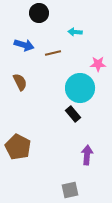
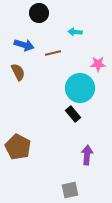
brown semicircle: moved 2 px left, 10 px up
